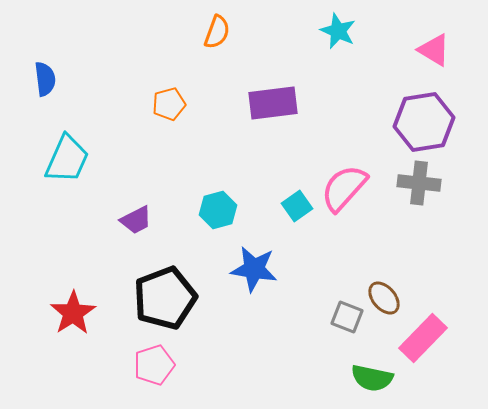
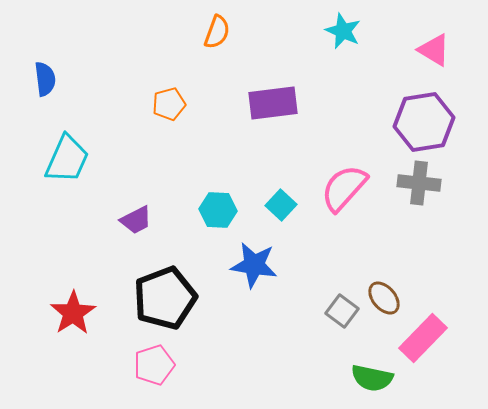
cyan star: moved 5 px right
cyan square: moved 16 px left, 1 px up; rotated 12 degrees counterclockwise
cyan hexagon: rotated 18 degrees clockwise
blue star: moved 4 px up
gray square: moved 5 px left, 6 px up; rotated 16 degrees clockwise
